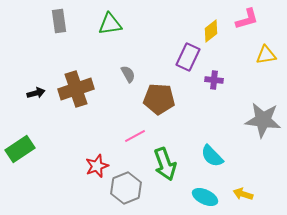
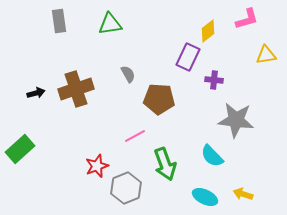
yellow diamond: moved 3 px left
gray star: moved 27 px left
green rectangle: rotated 8 degrees counterclockwise
